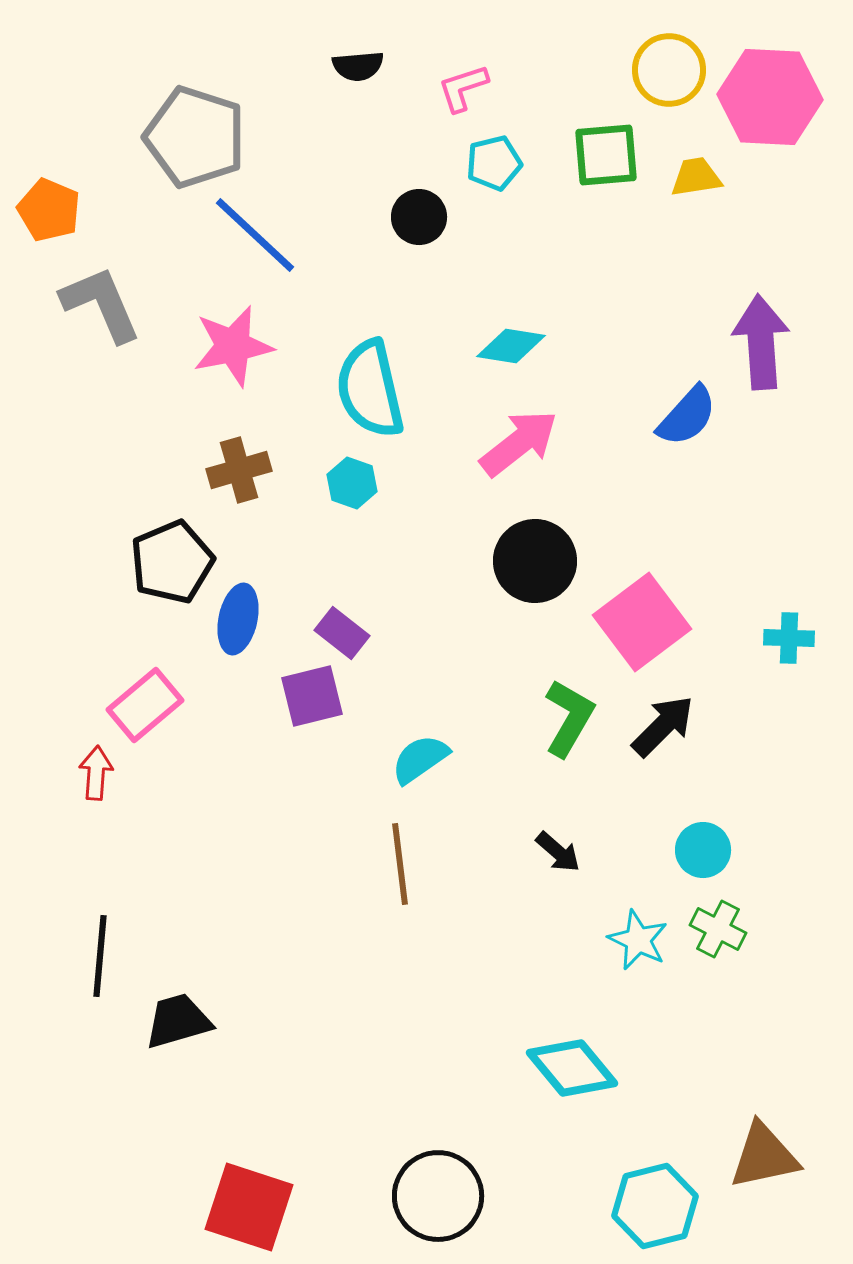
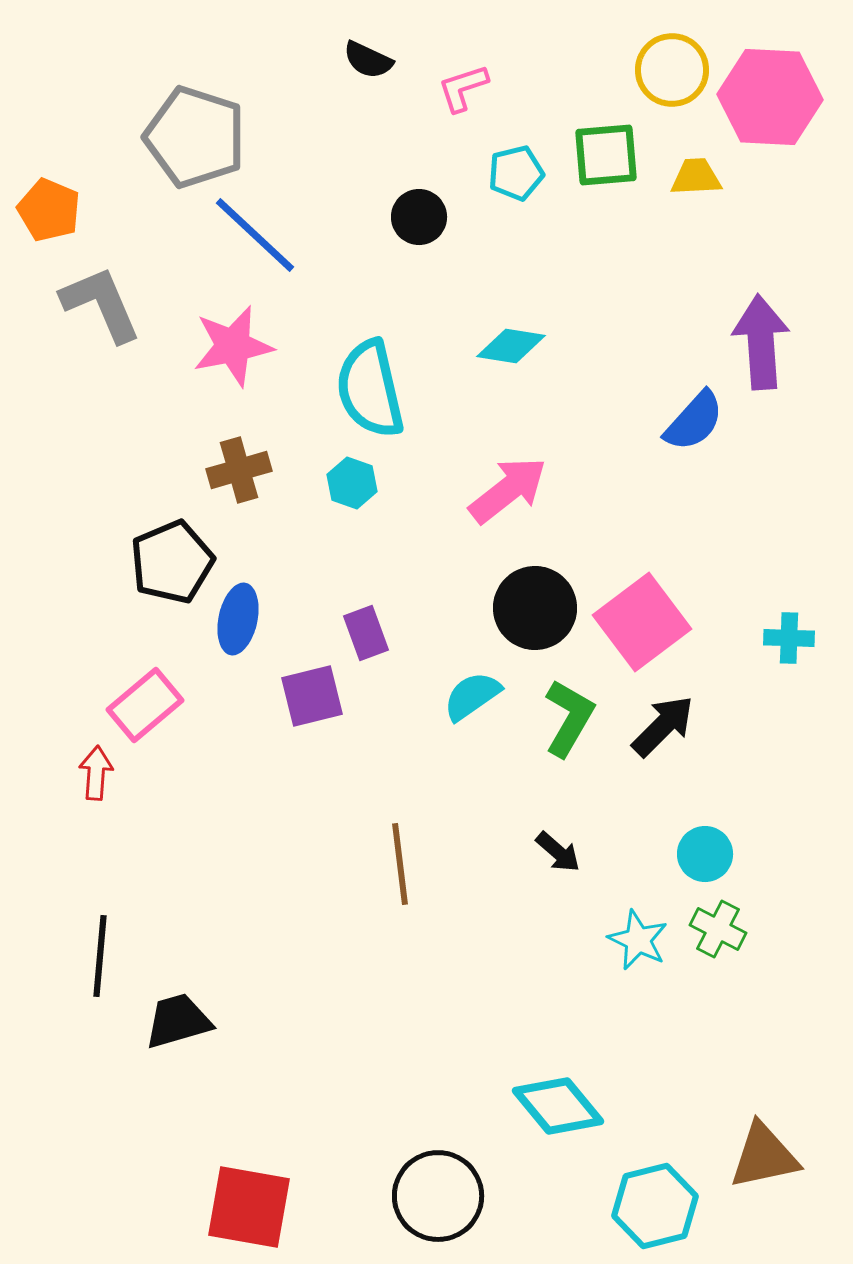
black semicircle at (358, 66): moved 10 px right, 6 px up; rotated 30 degrees clockwise
yellow circle at (669, 70): moved 3 px right
cyan pentagon at (494, 163): moved 22 px right, 10 px down
yellow trapezoid at (696, 177): rotated 6 degrees clockwise
blue semicircle at (687, 416): moved 7 px right, 5 px down
pink arrow at (519, 443): moved 11 px left, 47 px down
black circle at (535, 561): moved 47 px down
purple rectangle at (342, 633): moved 24 px right; rotated 32 degrees clockwise
cyan semicircle at (420, 759): moved 52 px right, 63 px up
cyan circle at (703, 850): moved 2 px right, 4 px down
cyan diamond at (572, 1068): moved 14 px left, 38 px down
red square at (249, 1207): rotated 8 degrees counterclockwise
